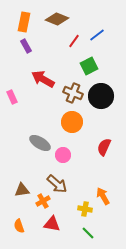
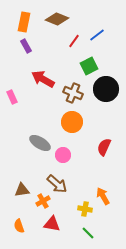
black circle: moved 5 px right, 7 px up
